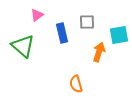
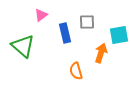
pink triangle: moved 4 px right
blue rectangle: moved 3 px right
orange arrow: moved 2 px right, 1 px down
orange semicircle: moved 13 px up
